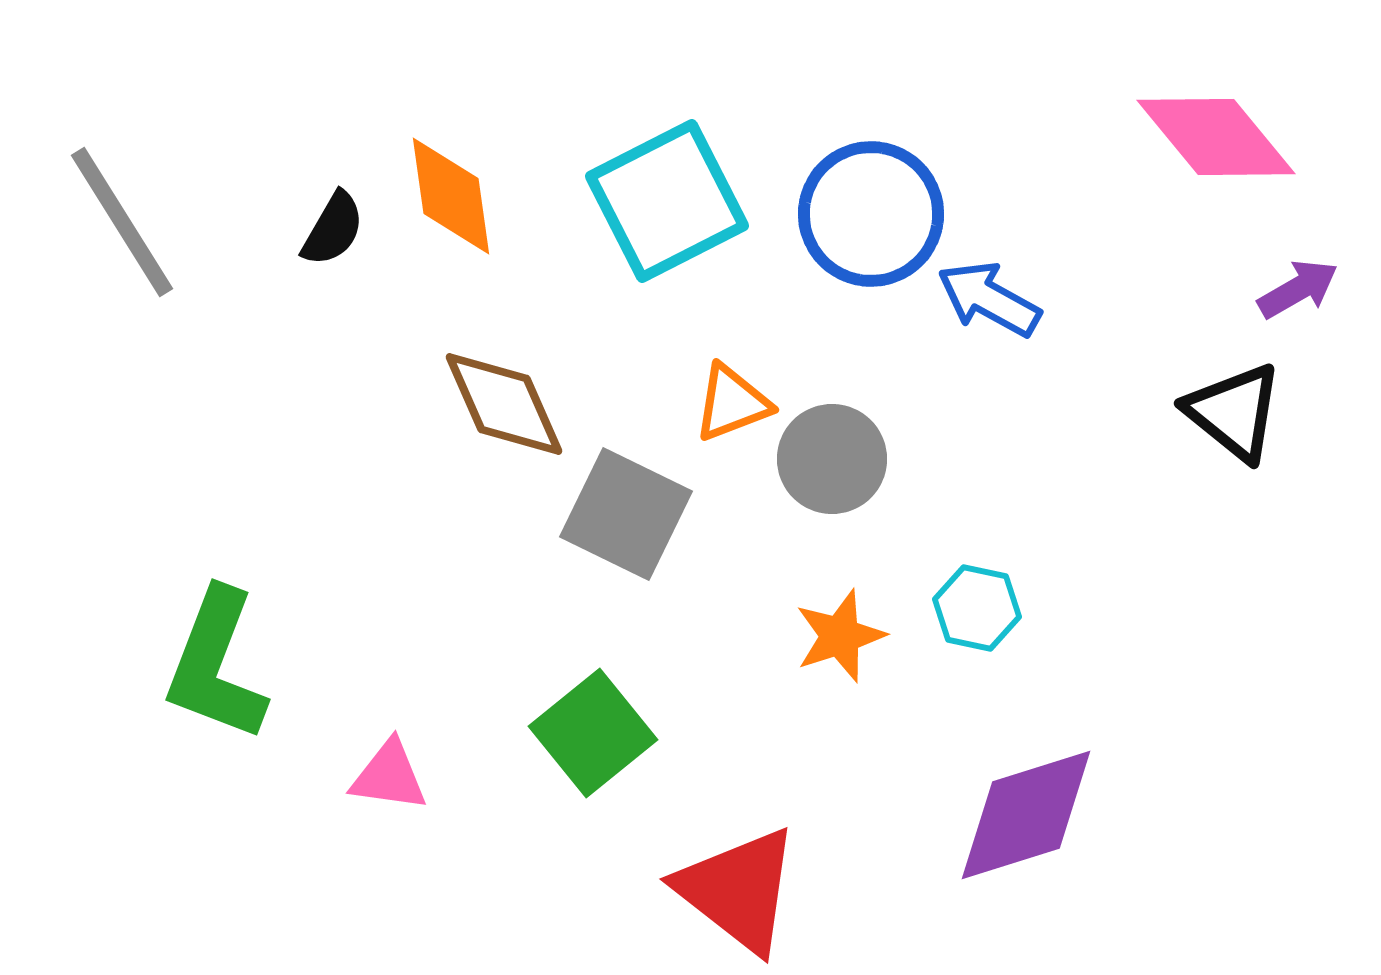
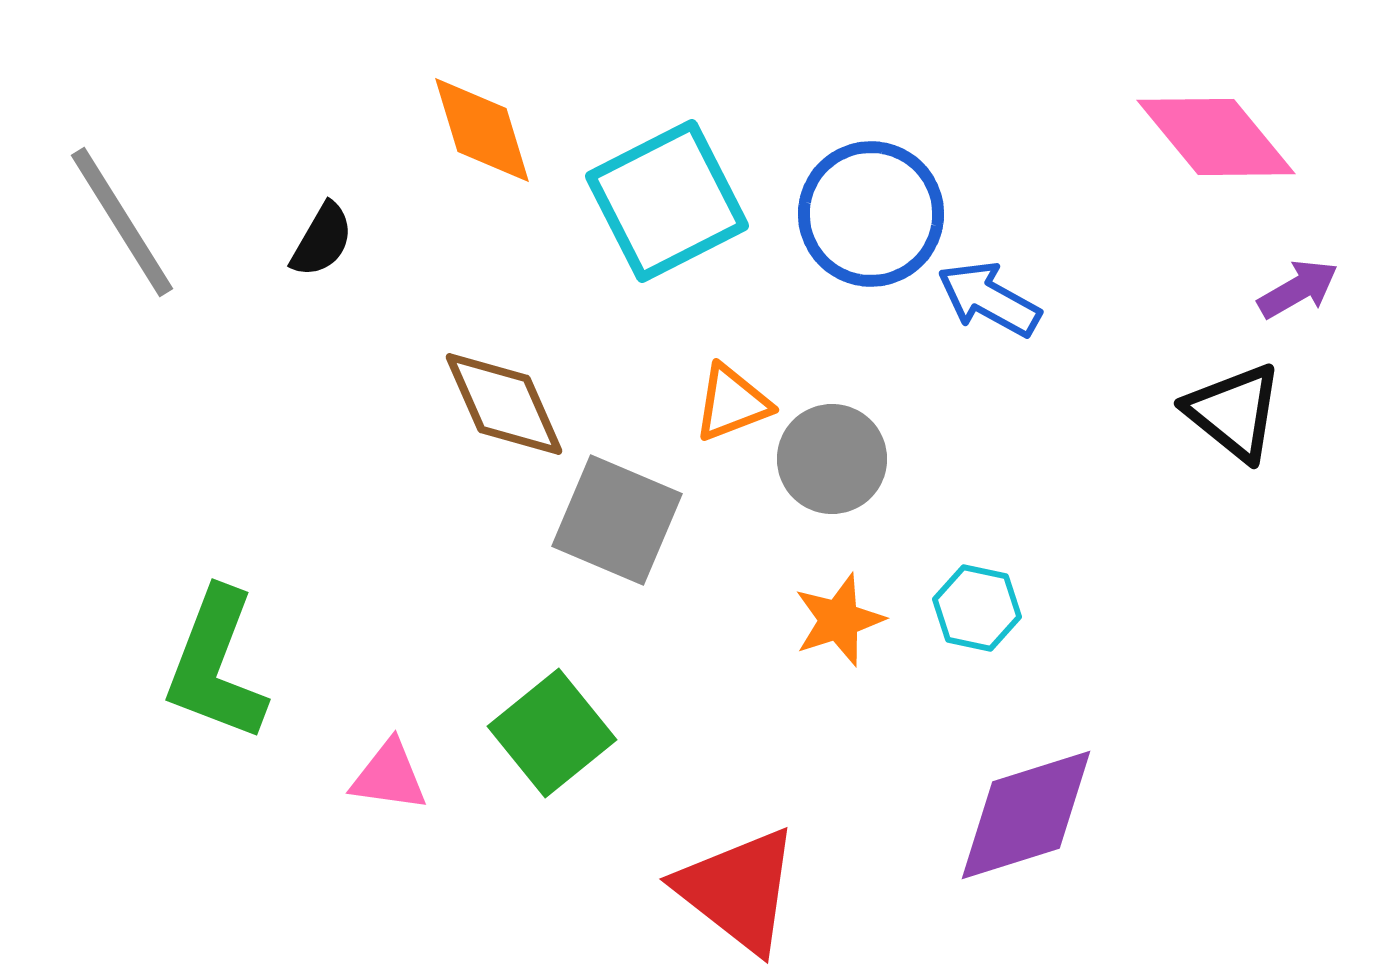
orange diamond: moved 31 px right, 66 px up; rotated 9 degrees counterclockwise
black semicircle: moved 11 px left, 11 px down
gray square: moved 9 px left, 6 px down; rotated 3 degrees counterclockwise
orange star: moved 1 px left, 16 px up
green square: moved 41 px left
